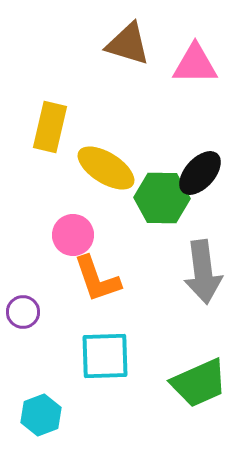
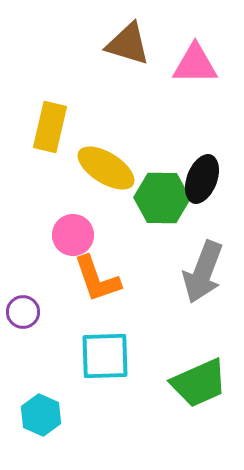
black ellipse: moved 2 px right, 6 px down; rotated 21 degrees counterclockwise
gray arrow: rotated 28 degrees clockwise
cyan hexagon: rotated 15 degrees counterclockwise
